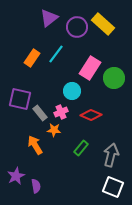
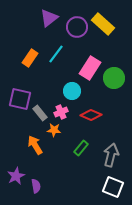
orange rectangle: moved 2 px left
